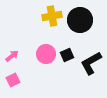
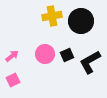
black circle: moved 1 px right, 1 px down
pink circle: moved 1 px left
black L-shape: moved 1 px left, 1 px up
